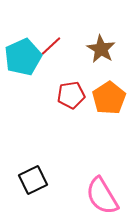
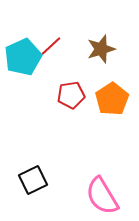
brown star: rotated 24 degrees clockwise
orange pentagon: moved 3 px right, 1 px down
